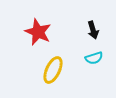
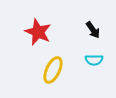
black arrow: rotated 18 degrees counterclockwise
cyan semicircle: moved 2 px down; rotated 18 degrees clockwise
